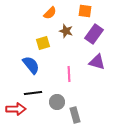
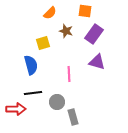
blue semicircle: rotated 24 degrees clockwise
gray rectangle: moved 2 px left, 2 px down
